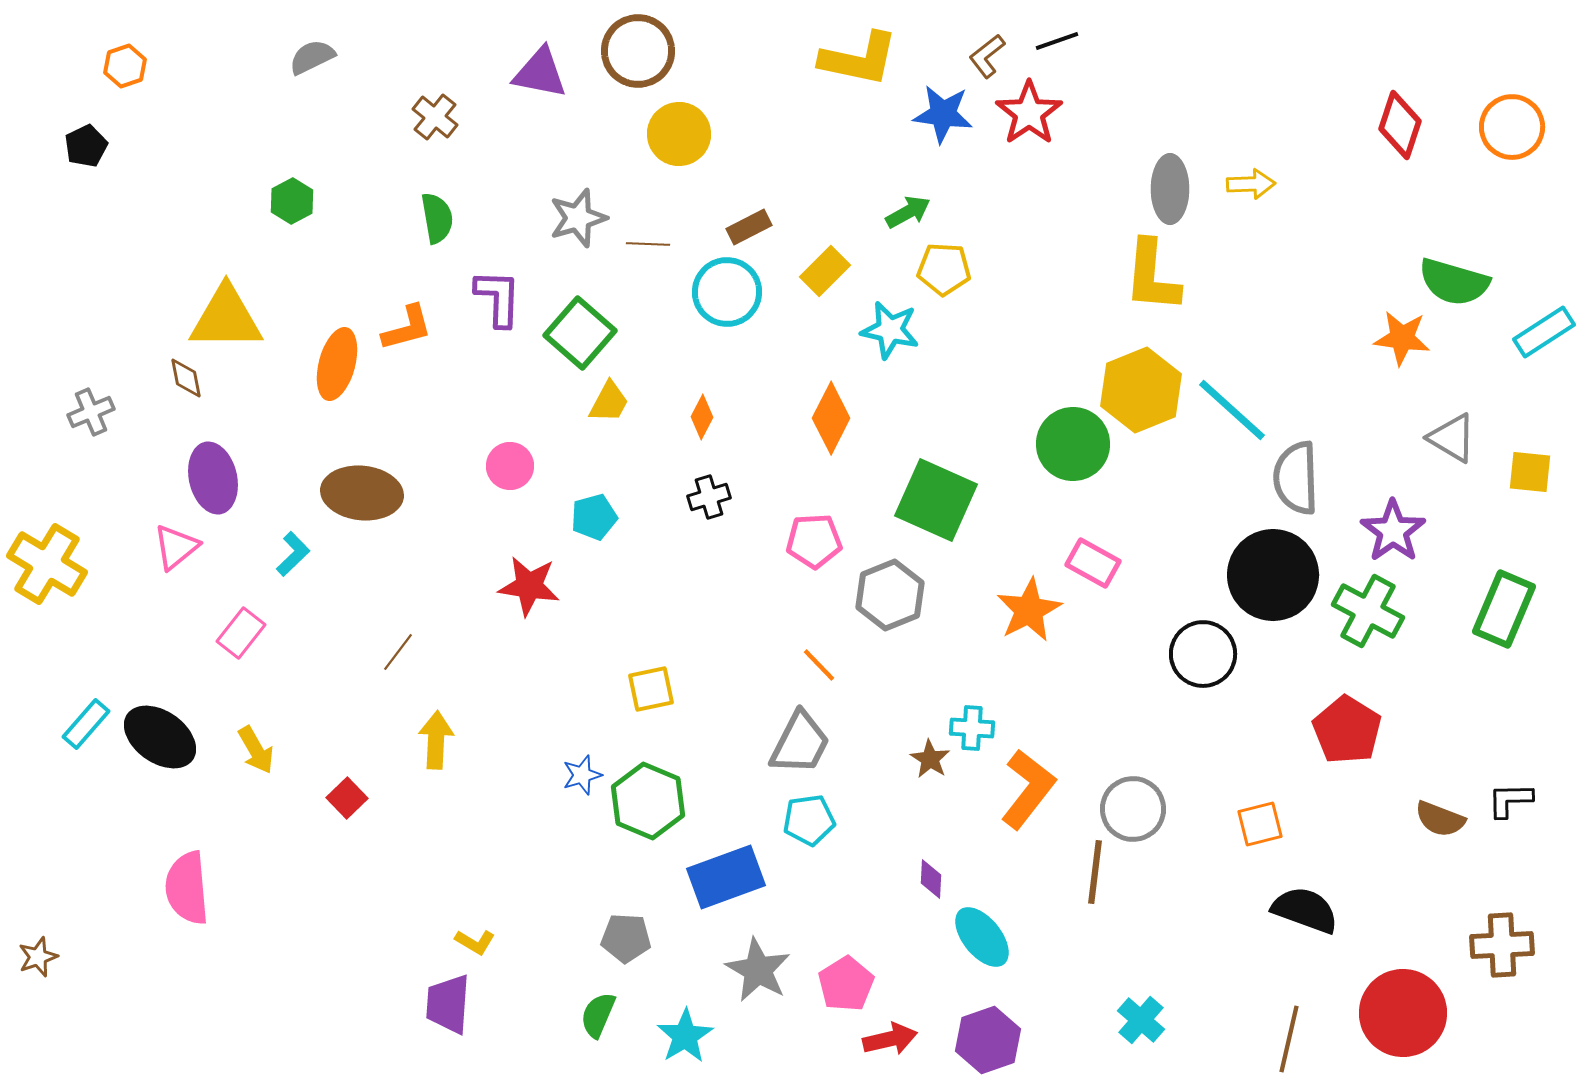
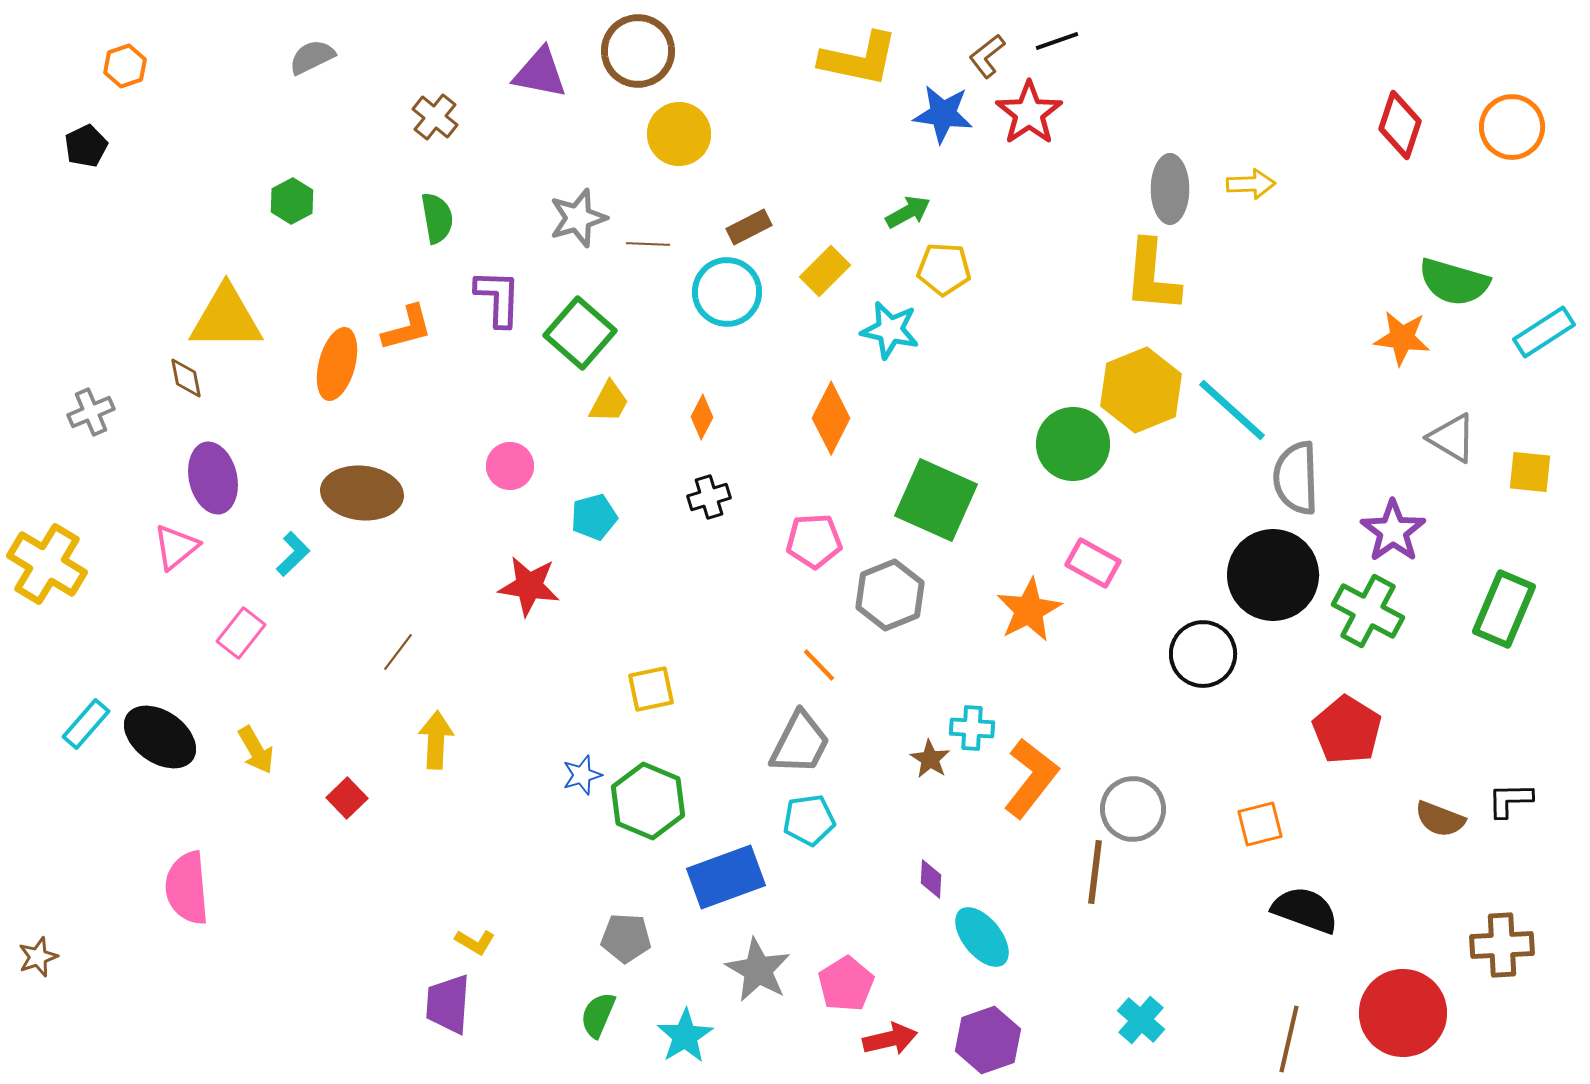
orange L-shape at (1028, 789): moved 3 px right, 11 px up
